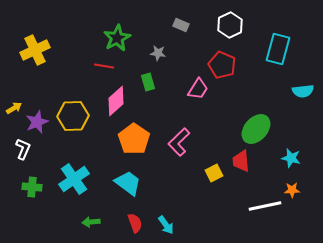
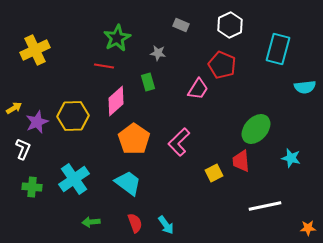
cyan semicircle: moved 2 px right, 4 px up
orange star: moved 16 px right, 38 px down
